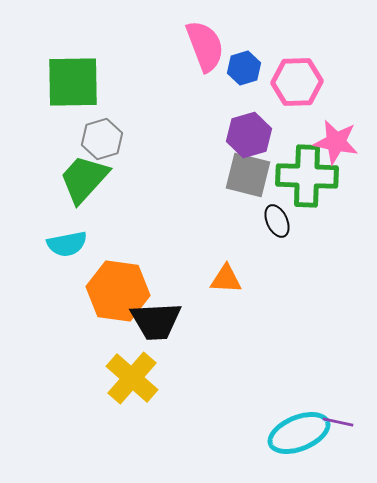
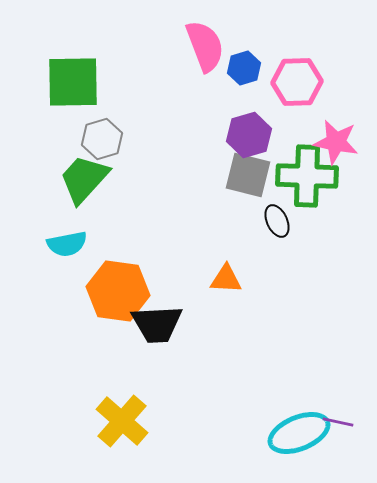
black trapezoid: moved 1 px right, 3 px down
yellow cross: moved 10 px left, 43 px down
